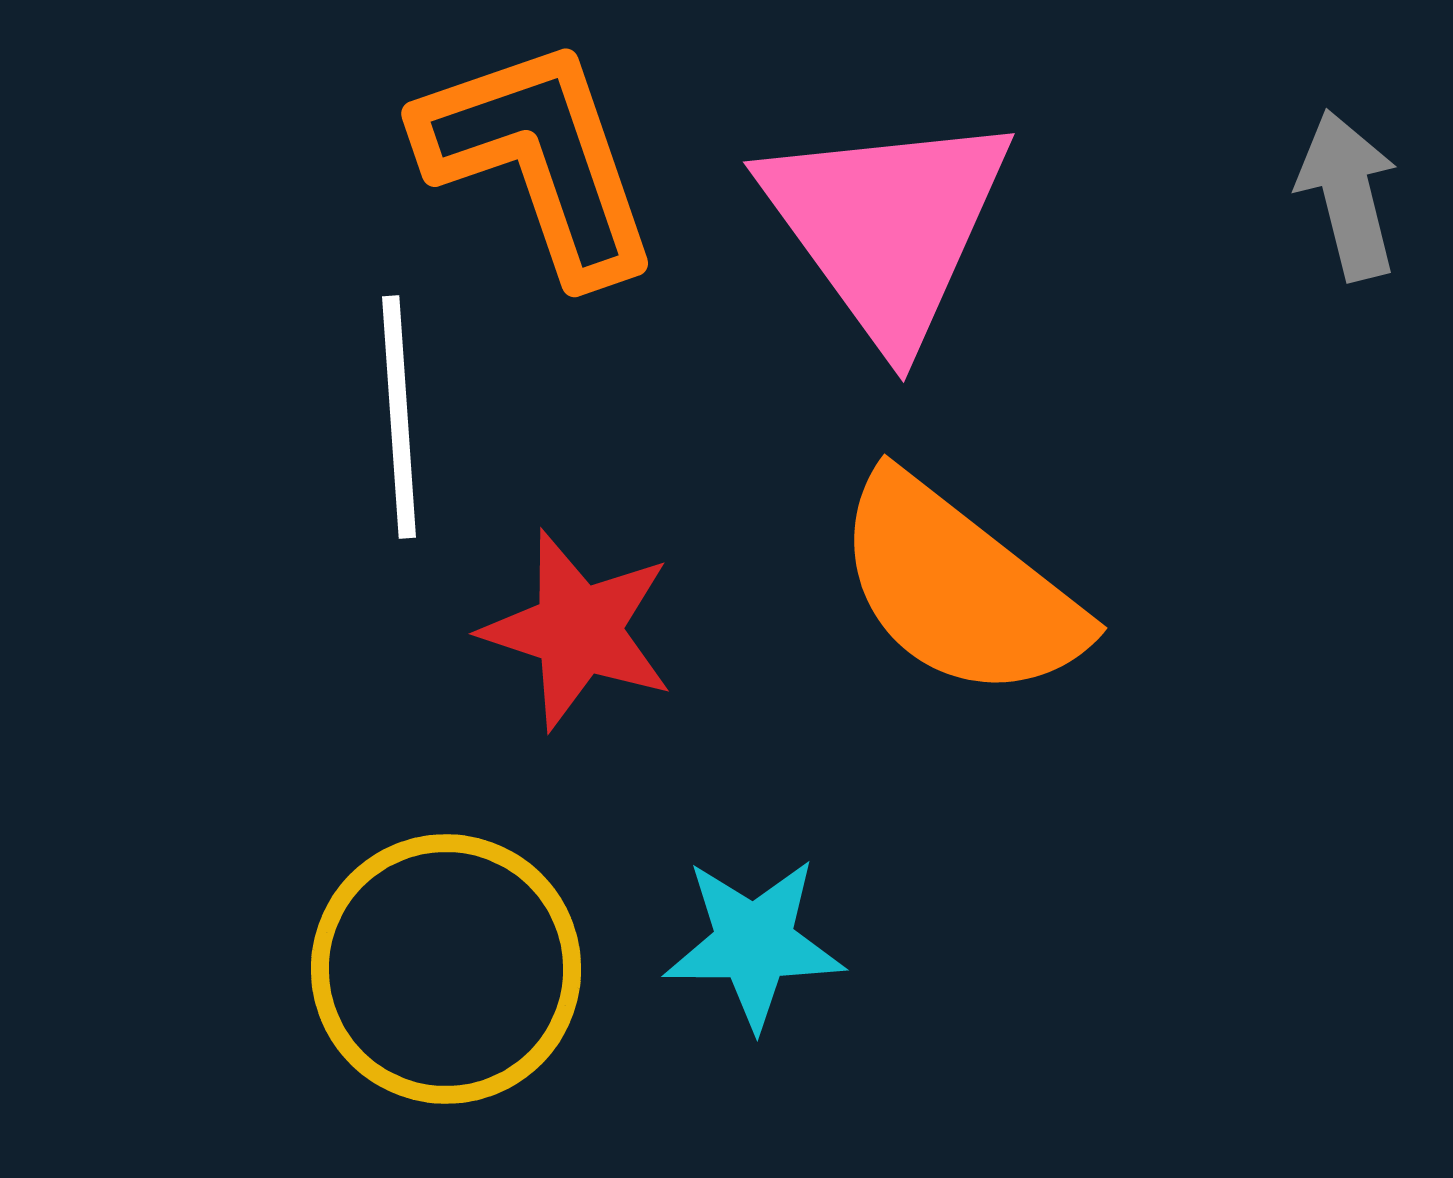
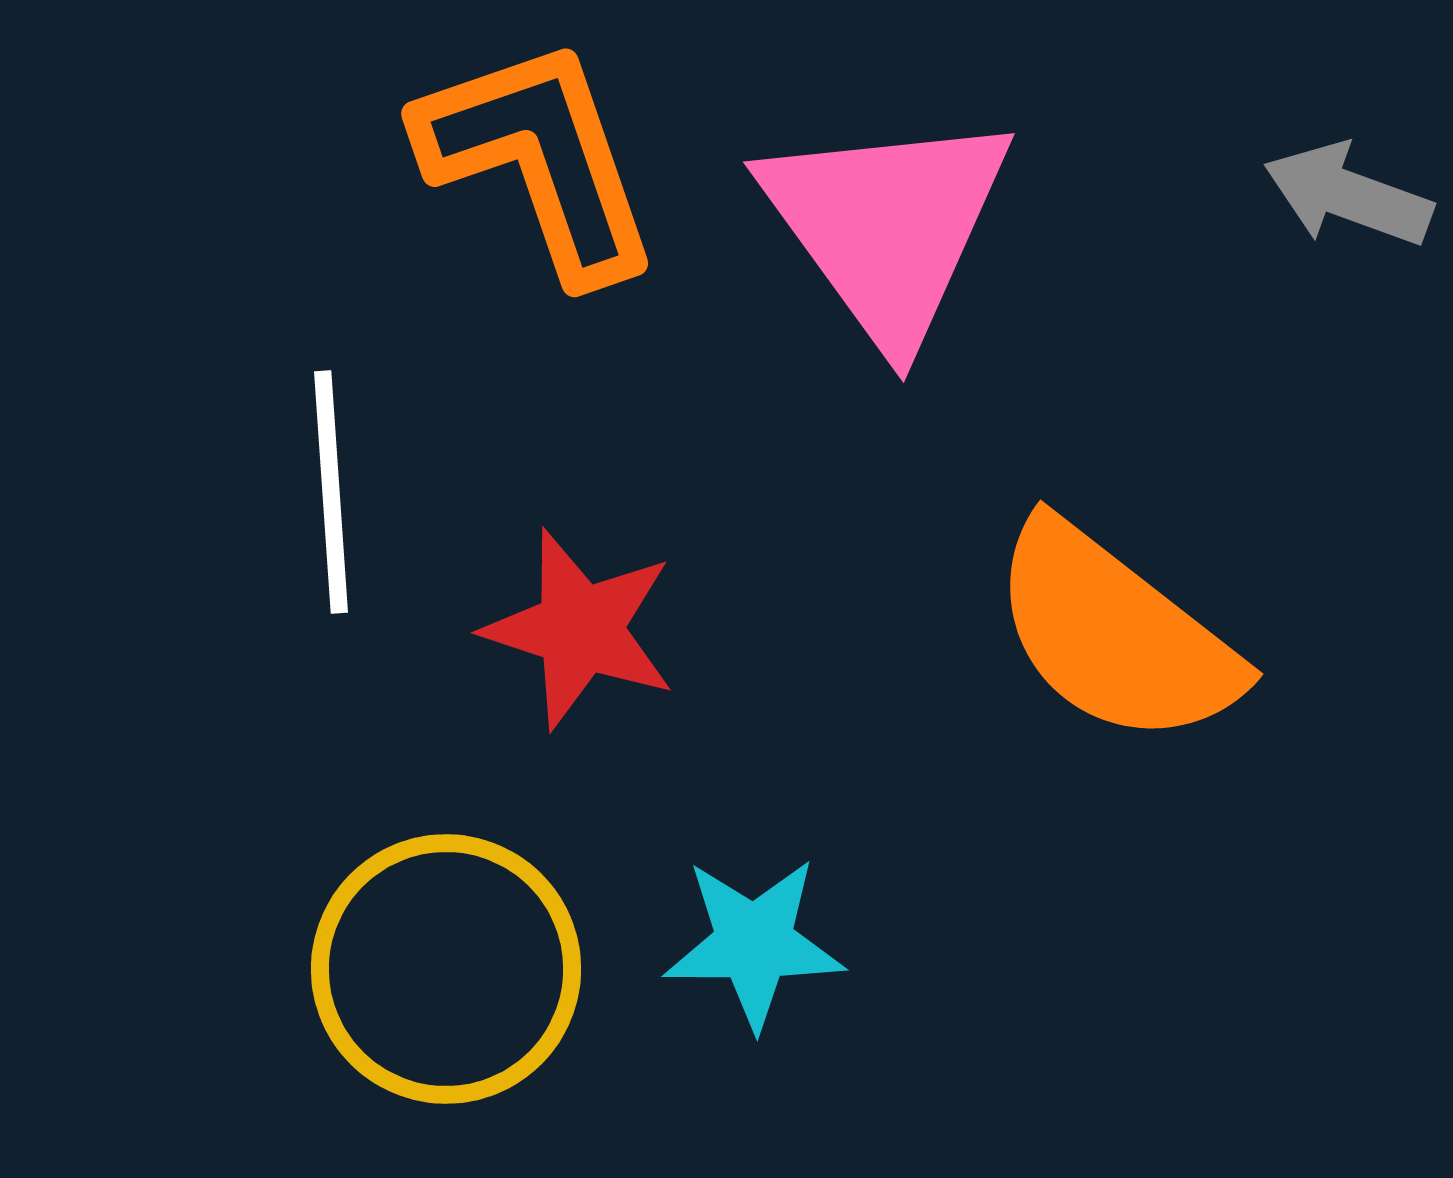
gray arrow: rotated 56 degrees counterclockwise
white line: moved 68 px left, 75 px down
orange semicircle: moved 156 px right, 46 px down
red star: moved 2 px right, 1 px up
